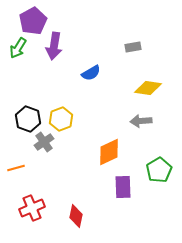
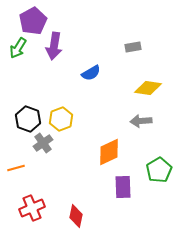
gray cross: moved 1 px left, 1 px down
